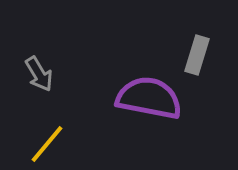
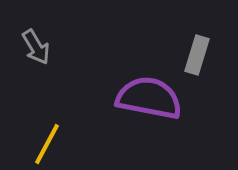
gray arrow: moved 3 px left, 27 px up
yellow line: rotated 12 degrees counterclockwise
